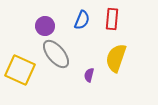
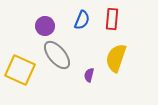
gray ellipse: moved 1 px right, 1 px down
